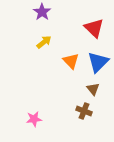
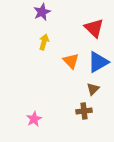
purple star: rotated 12 degrees clockwise
yellow arrow: rotated 35 degrees counterclockwise
blue triangle: rotated 15 degrees clockwise
brown triangle: rotated 24 degrees clockwise
brown cross: rotated 28 degrees counterclockwise
pink star: rotated 21 degrees counterclockwise
